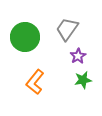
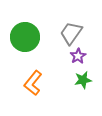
gray trapezoid: moved 4 px right, 4 px down
orange L-shape: moved 2 px left, 1 px down
